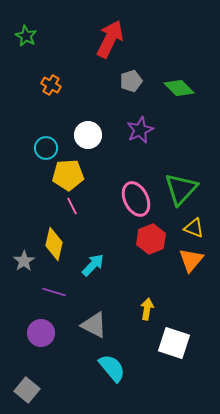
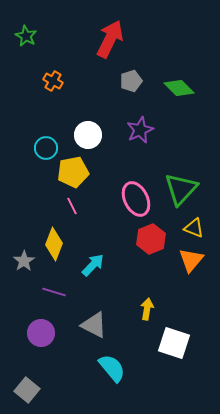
orange cross: moved 2 px right, 4 px up
yellow pentagon: moved 5 px right, 3 px up; rotated 8 degrees counterclockwise
yellow diamond: rotated 8 degrees clockwise
